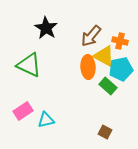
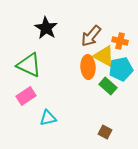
pink rectangle: moved 3 px right, 15 px up
cyan triangle: moved 2 px right, 2 px up
